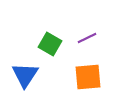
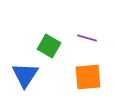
purple line: rotated 42 degrees clockwise
green square: moved 1 px left, 2 px down
